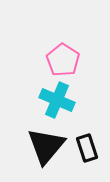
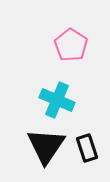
pink pentagon: moved 8 px right, 15 px up
black triangle: rotated 6 degrees counterclockwise
